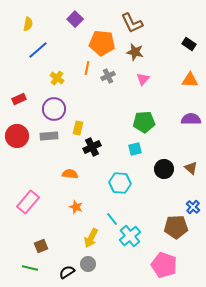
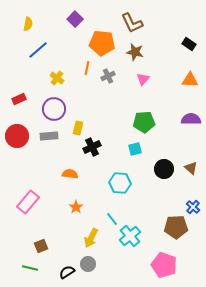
orange star: rotated 16 degrees clockwise
